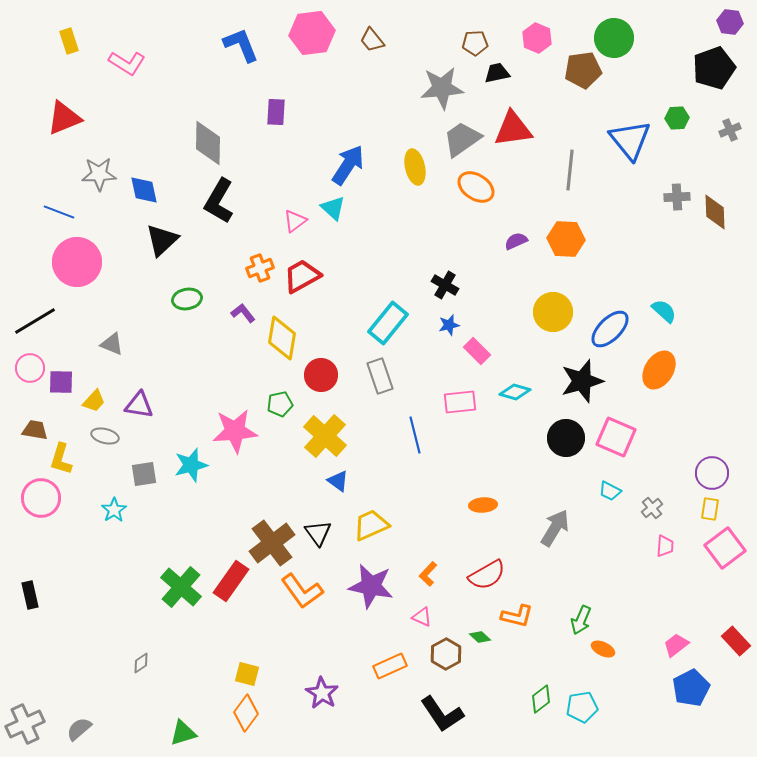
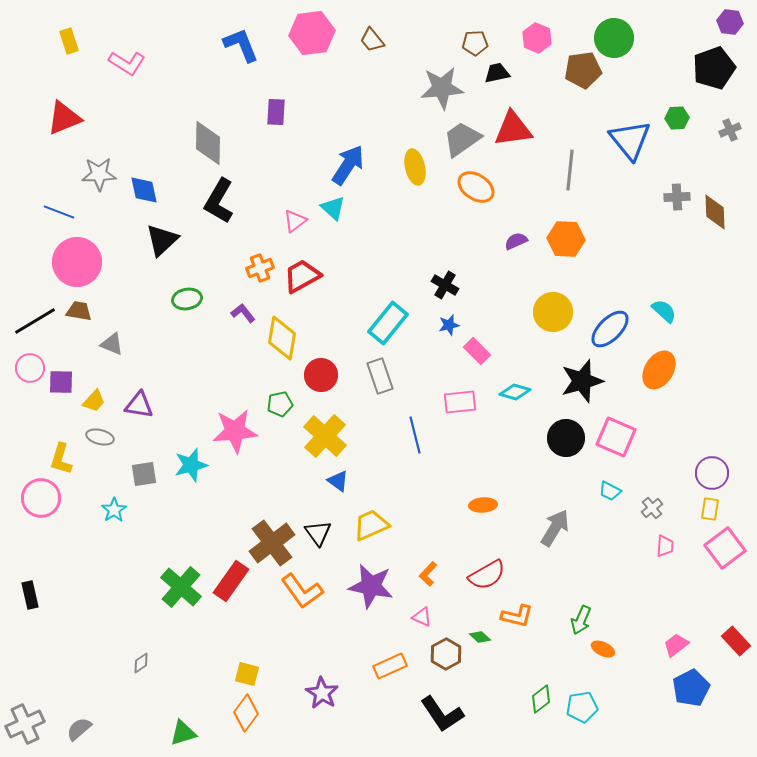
brown trapezoid at (35, 430): moved 44 px right, 119 px up
gray ellipse at (105, 436): moved 5 px left, 1 px down
